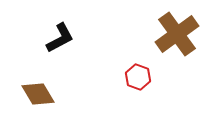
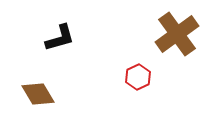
black L-shape: rotated 12 degrees clockwise
red hexagon: rotated 15 degrees clockwise
